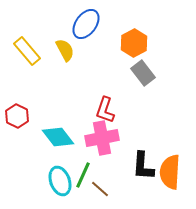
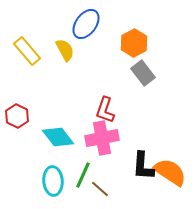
orange semicircle: rotated 120 degrees clockwise
cyan ellipse: moved 7 px left; rotated 16 degrees clockwise
